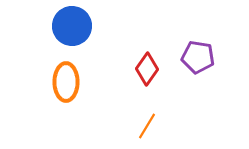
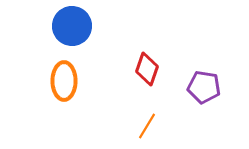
purple pentagon: moved 6 px right, 30 px down
red diamond: rotated 16 degrees counterclockwise
orange ellipse: moved 2 px left, 1 px up
